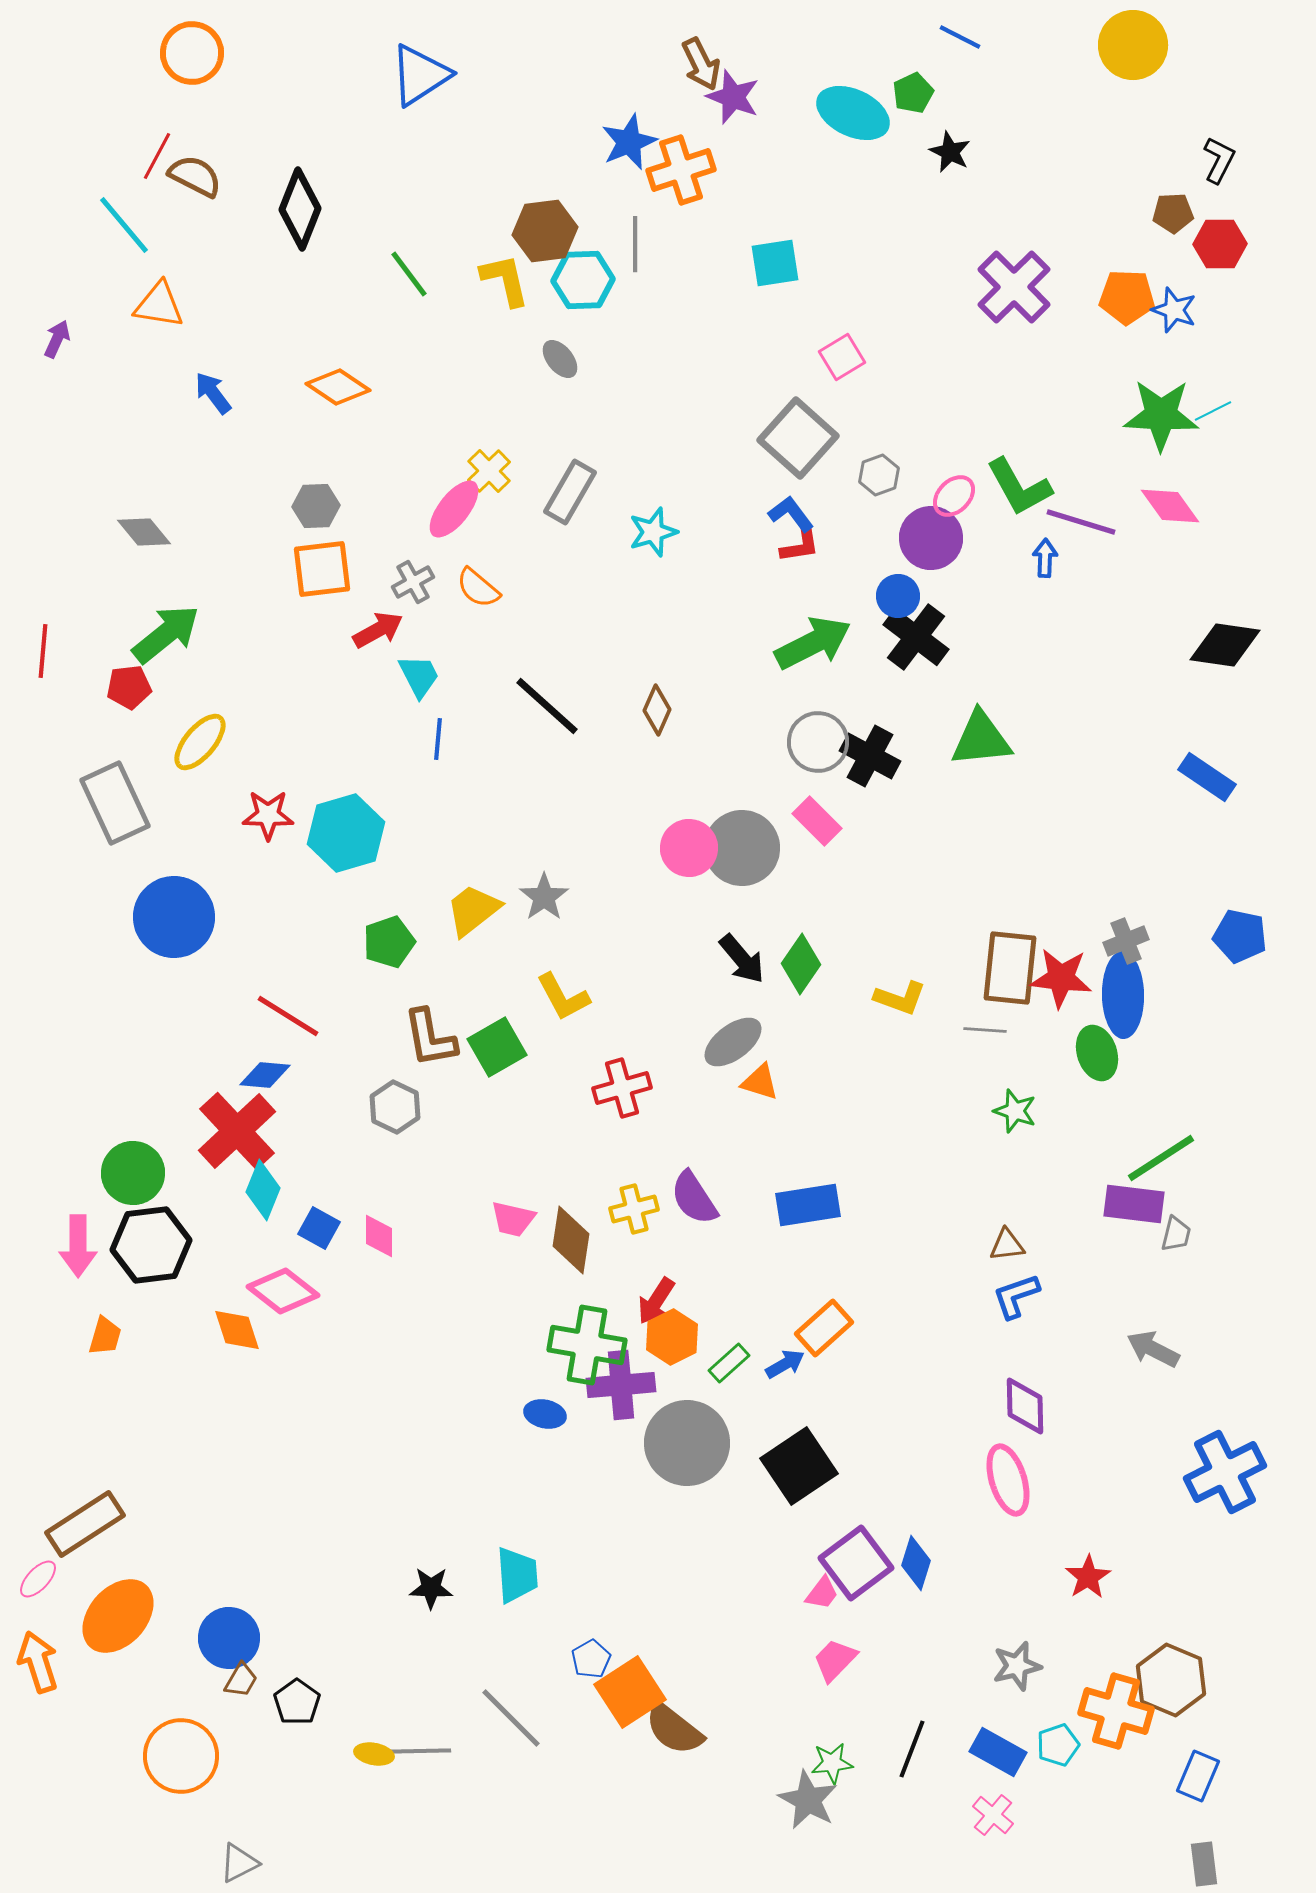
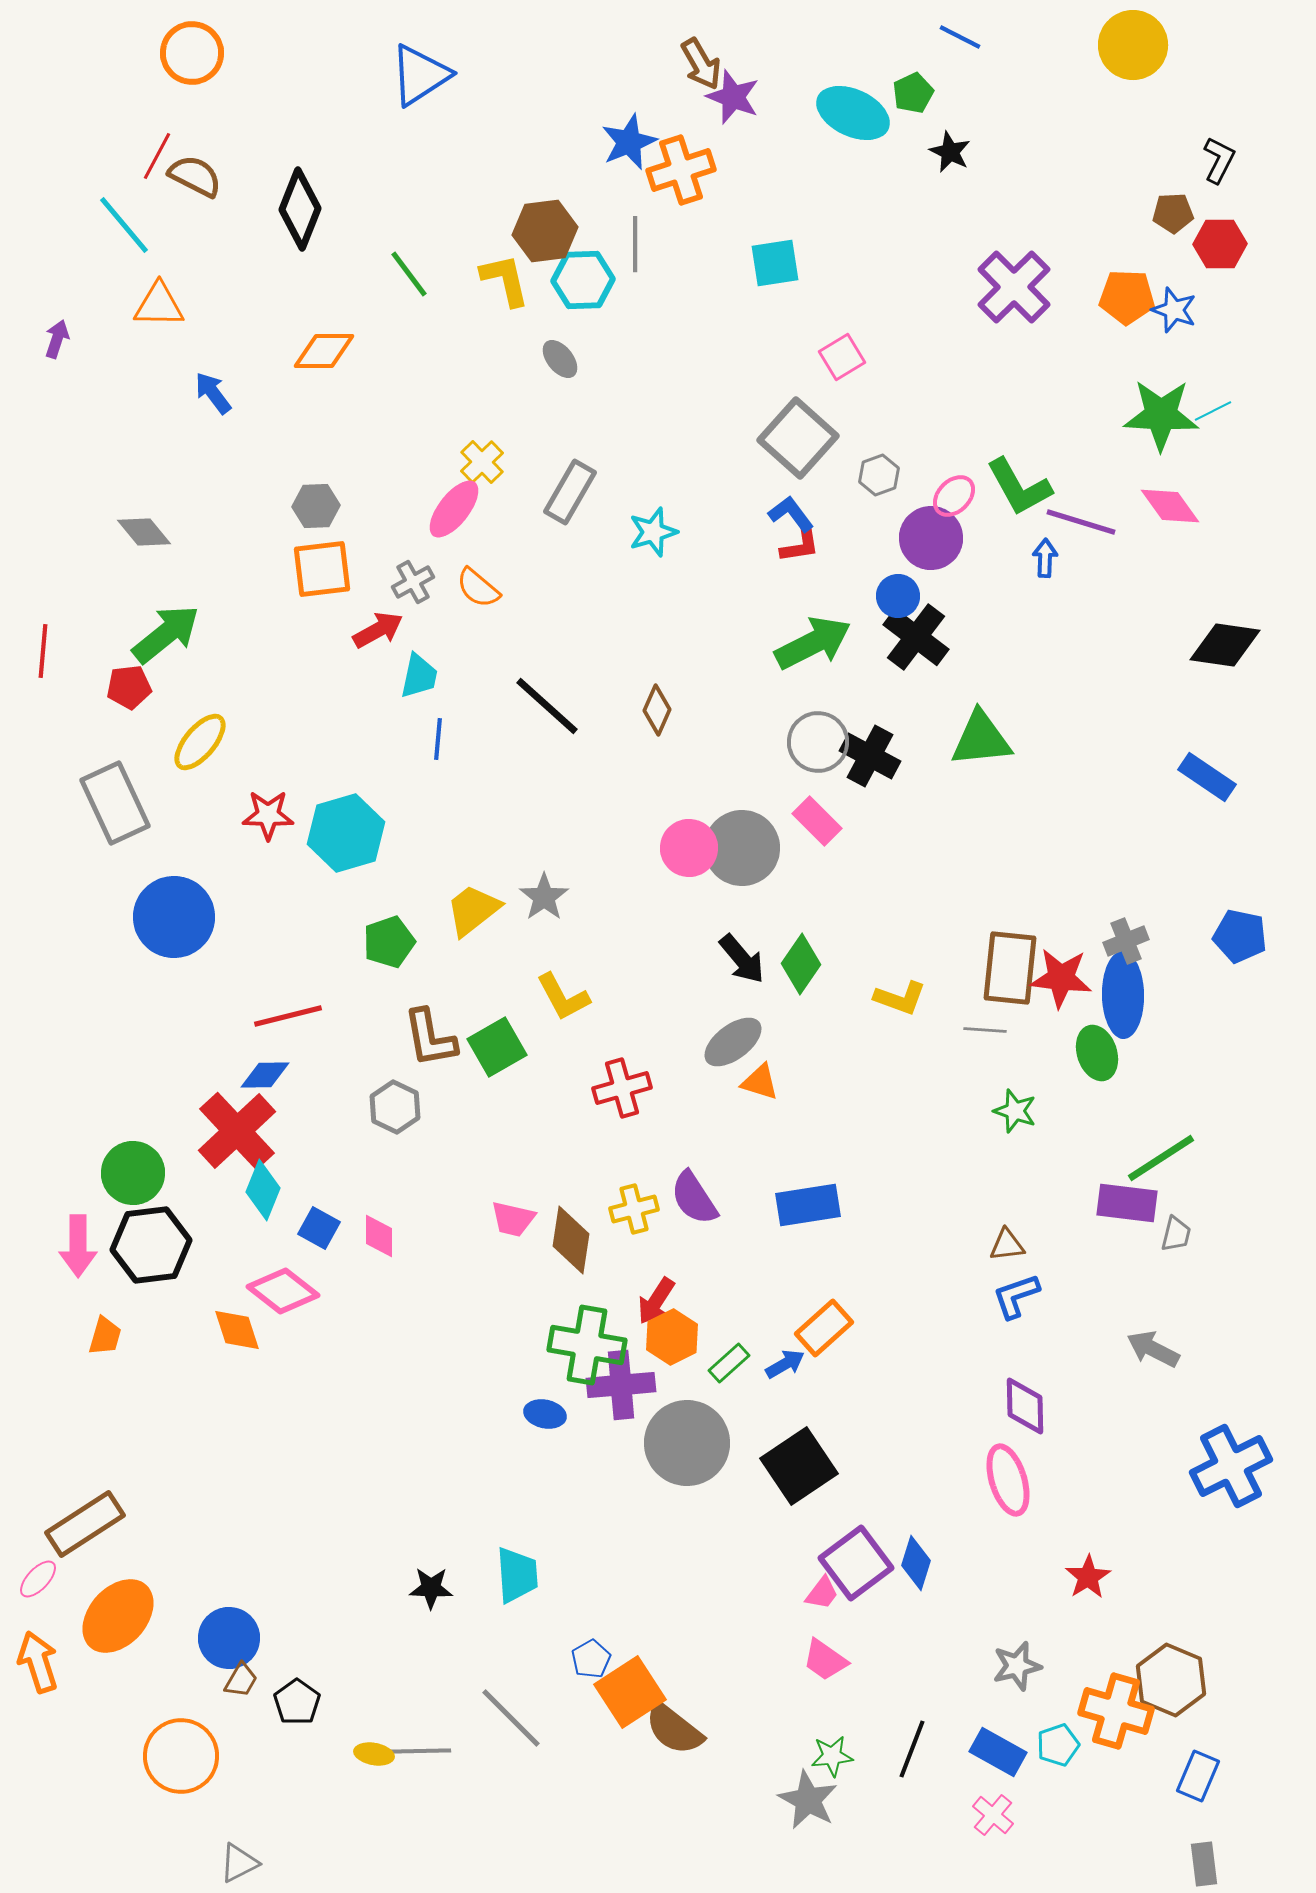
brown arrow at (701, 64): rotated 4 degrees counterclockwise
orange triangle at (159, 305): rotated 8 degrees counterclockwise
purple arrow at (57, 339): rotated 6 degrees counterclockwise
orange diamond at (338, 387): moved 14 px left, 36 px up; rotated 34 degrees counterclockwise
yellow cross at (489, 471): moved 7 px left, 9 px up
cyan trapezoid at (419, 676): rotated 39 degrees clockwise
red line at (288, 1016): rotated 46 degrees counterclockwise
blue diamond at (265, 1075): rotated 6 degrees counterclockwise
purple rectangle at (1134, 1204): moved 7 px left, 1 px up
blue cross at (1225, 1472): moved 6 px right, 6 px up
pink trapezoid at (835, 1660): moved 10 px left; rotated 99 degrees counterclockwise
green star at (832, 1763): moved 7 px up
